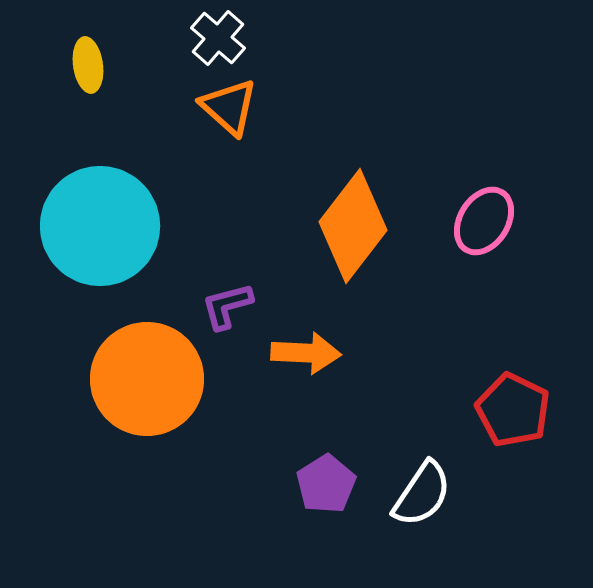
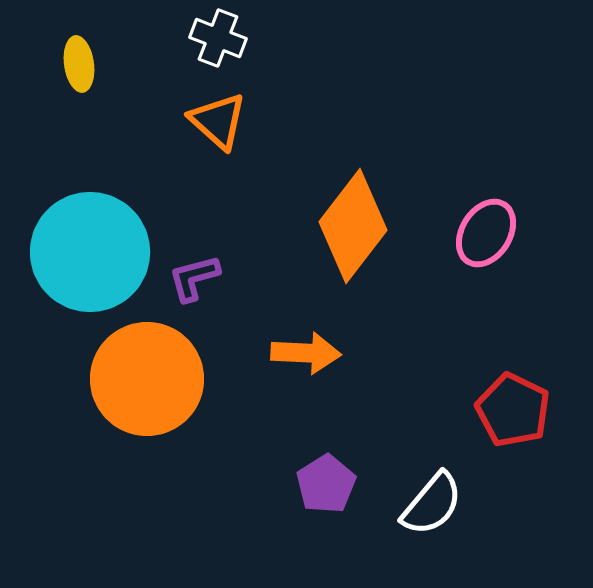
white cross: rotated 20 degrees counterclockwise
yellow ellipse: moved 9 px left, 1 px up
orange triangle: moved 11 px left, 14 px down
pink ellipse: moved 2 px right, 12 px down
cyan circle: moved 10 px left, 26 px down
purple L-shape: moved 33 px left, 28 px up
white semicircle: moved 10 px right, 10 px down; rotated 6 degrees clockwise
